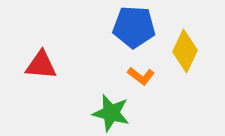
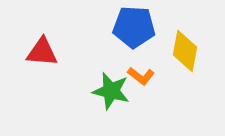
yellow diamond: rotated 15 degrees counterclockwise
red triangle: moved 1 px right, 13 px up
green star: moved 22 px up
